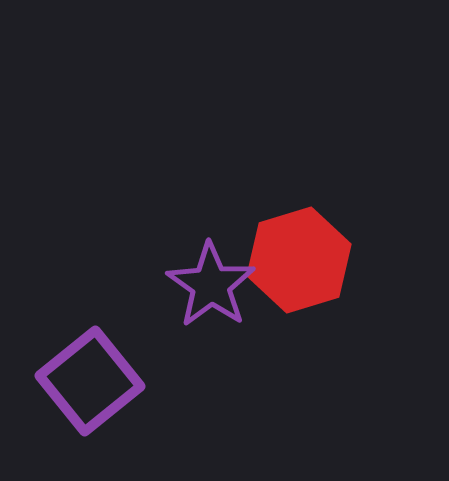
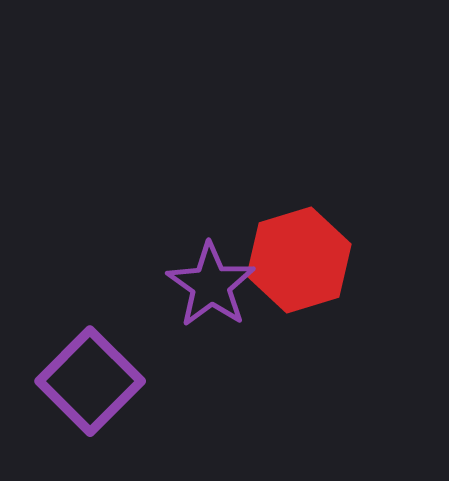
purple square: rotated 6 degrees counterclockwise
